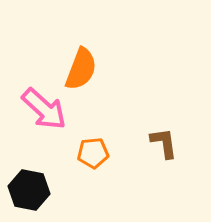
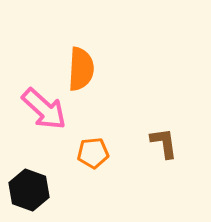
orange semicircle: rotated 18 degrees counterclockwise
black hexagon: rotated 9 degrees clockwise
